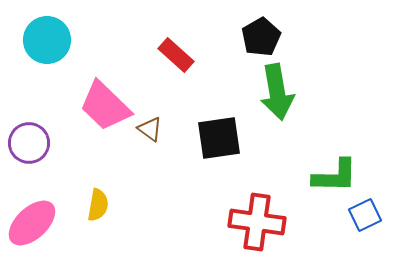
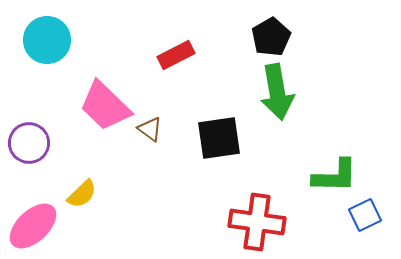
black pentagon: moved 10 px right
red rectangle: rotated 69 degrees counterclockwise
yellow semicircle: moved 16 px left, 11 px up; rotated 36 degrees clockwise
pink ellipse: moved 1 px right, 3 px down
